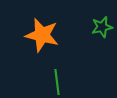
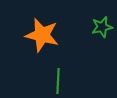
green line: moved 1 px right, 1 px up; rotated 10 degrees clockwise
